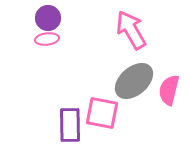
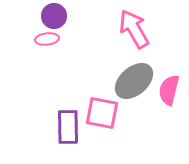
purple circle: moved 6 px right, 2 px up
pink arrow: moved 3 px right, 1 px up
purple rectangle: moved 2 px left, 2 px down
